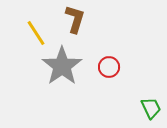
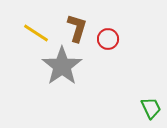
brown L-shape: moved 2 px right, 9 px down
yellow line: rotated 24 degrees counterclockwise
red circle: moved 1 px left, 28 px up
